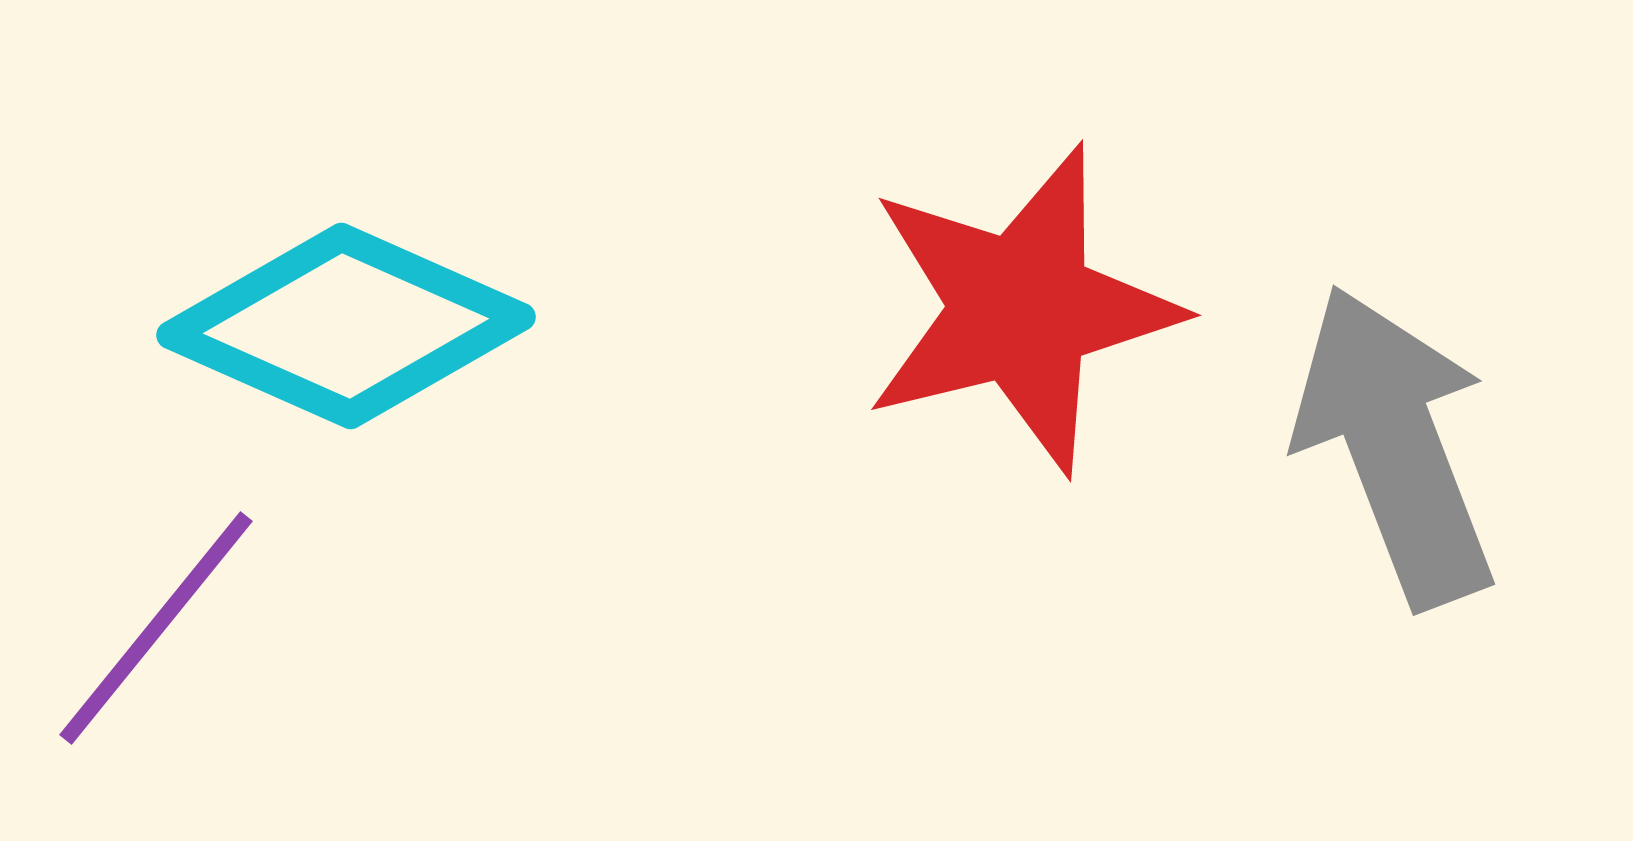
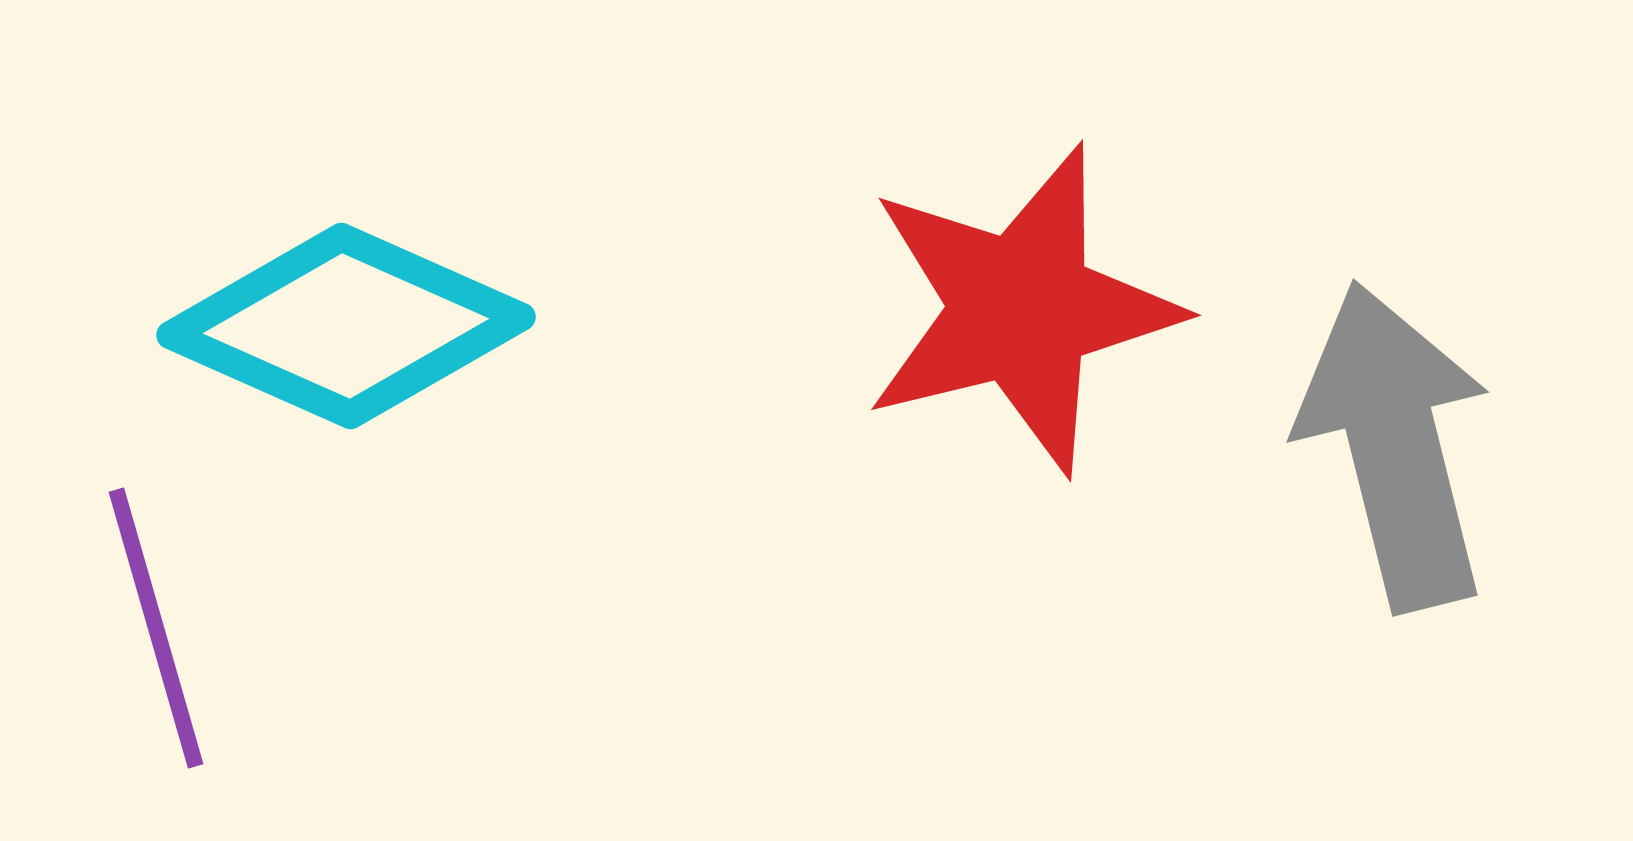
gray arrow: rotated 7 degrees clockwise
purple line: rotated 55 degrees counterclockwise
